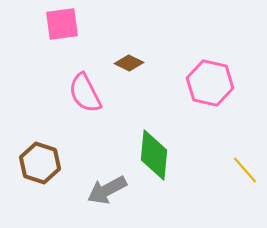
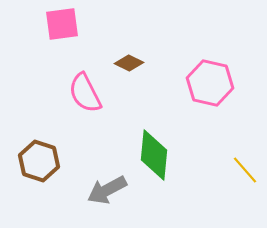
brown hexagon: moved 1 px left, 2 px up
